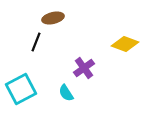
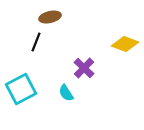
brown ellipse: moved 3 px left, 1 px up
purple cross: rotated 10 degrees counterclockwise
